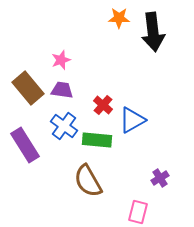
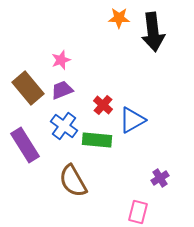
purple trapezoid: rotated 30 degrees counterclockwise
brown semicircle: moved 15 px left
